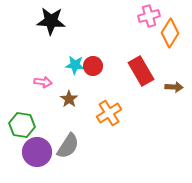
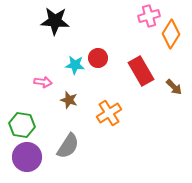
black star: moved 4 px right
orange diamond: moved 1 px right, 1 px down
red circle: moved 5 px right, 8 px up
brown arrow: rotated 42 degrees clockwise
brown star: moved 1 px down; rotated 18 degrees counterclockwise
purple circle: moved 10 px left, 5 px down
